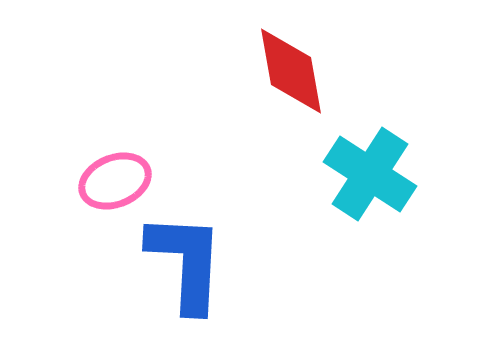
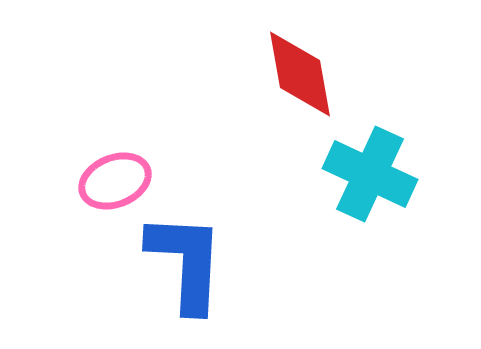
red diamond: moved 9 px right, 3 px down
cyan cross: rotated 8 degrees counterclockwise
